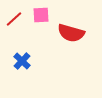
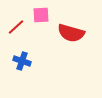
red line: moved 2 px right, 8 px down
blue cross: rotated 24 degrees counterclockwise
